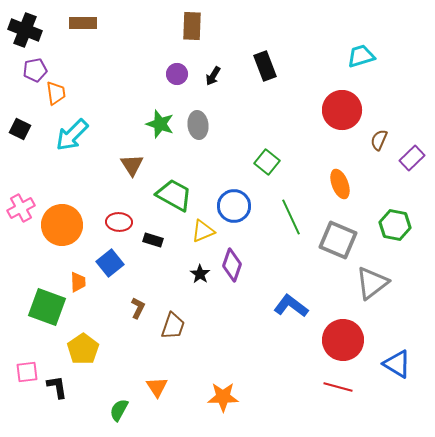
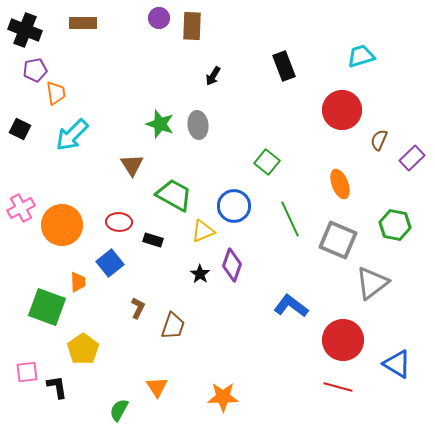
black rectangle at (265, 66): moved 19 px right
purple circle at (177, 74): moved 18 px left, 56 px up
green line at (291, 217): moved 1 px left, 2 px down
